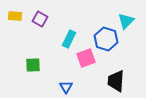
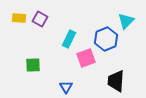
yellow rectangle: moved 4 px right, 2 px down
blue hexagon: rotated 20 degrees clockwise
